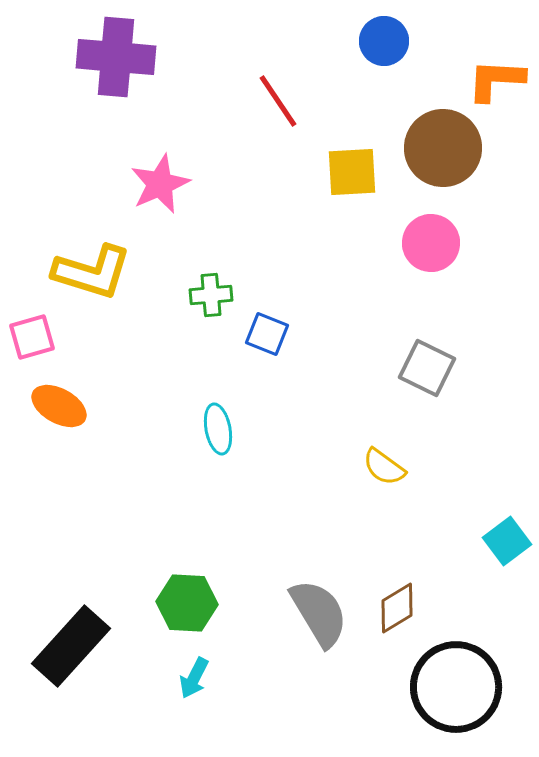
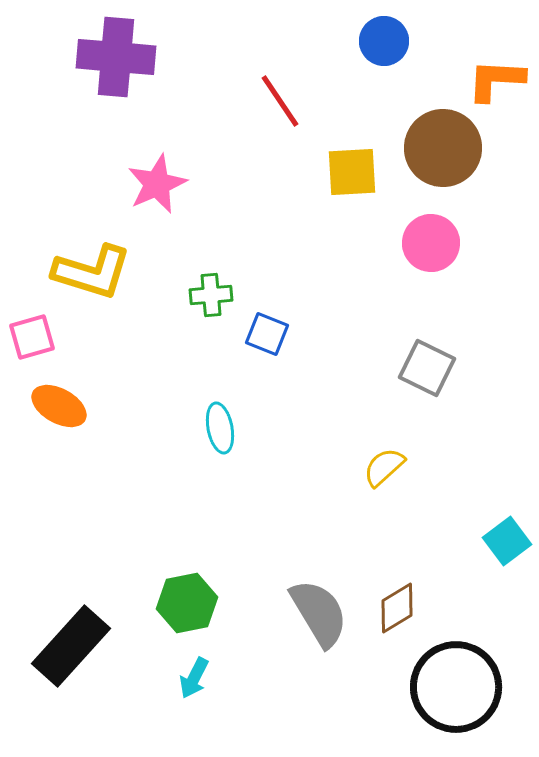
red line: moved 2 px right
pink star: moved 3 px left
cyan ellipse: moved 2 px right, 1 px up
yellow semicircle: rotated 102 degrees clockwise
green hexagon: rotated 14 degrees counterclockwise
